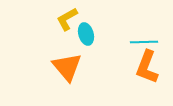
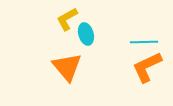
orange L-shape: rotated 44 degrees clockwise
